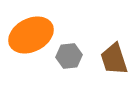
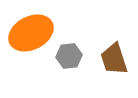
orange ellipse: moved 2 px up
